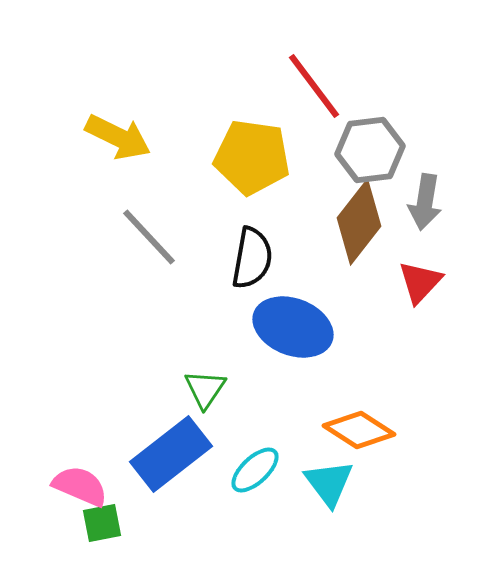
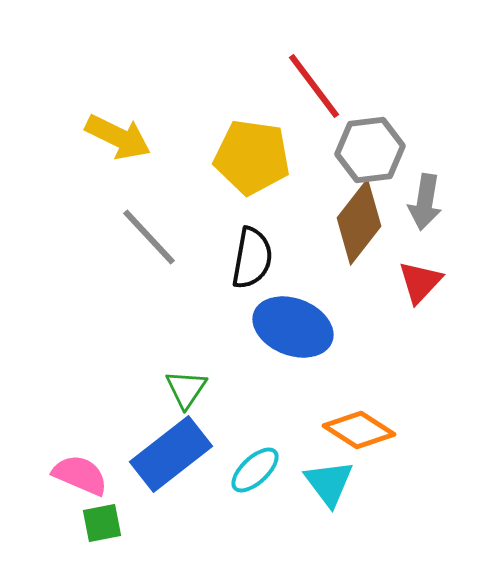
green triangle: moved 19 px left
pink semicircle: moved 11 px up
